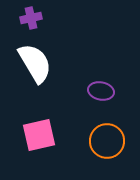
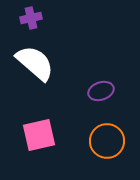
white semicircle: rotated 18 degrees counterclockwise
purple ellipse: rotated 30 degrees counterclockwise
